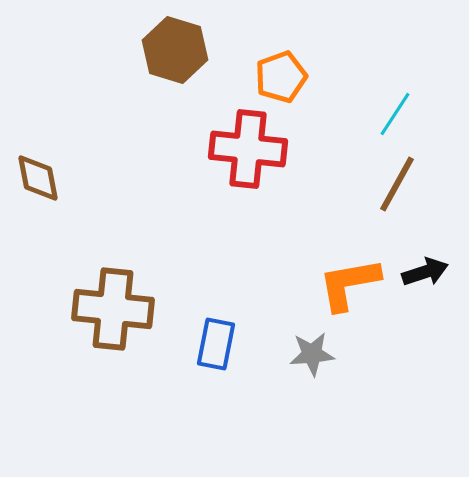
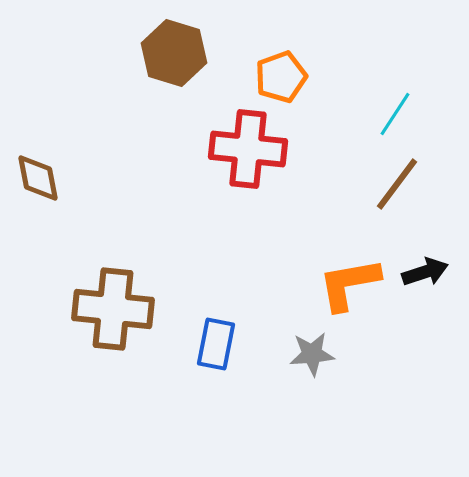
brown hexagon: moved 1 px left, 3 px down
brown line: rotated 8 degrees clockwise
